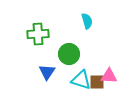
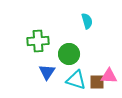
green cross: moved 7 px down
cyan triangle: moved 5 px left
